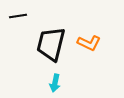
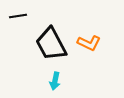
black trapezoid: rotated 42 degrees counterclockwise
cyan arrow: moved 2 px up
